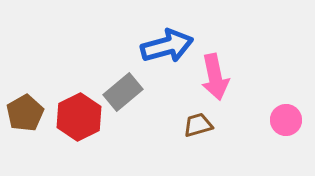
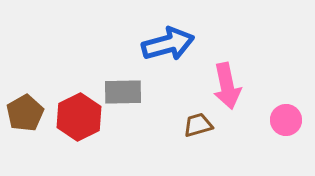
blue arrow: moved 1 px right, 2 px up
pink arrow: moved 12 px right, 9 px down
gray rectangle: rotated 39 degrees clockwise
